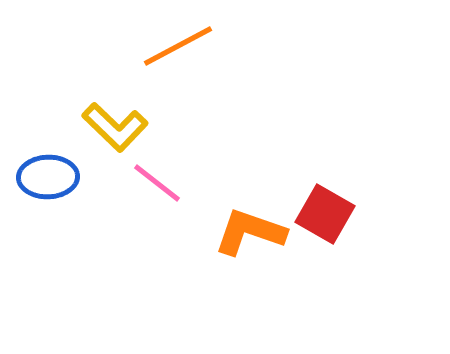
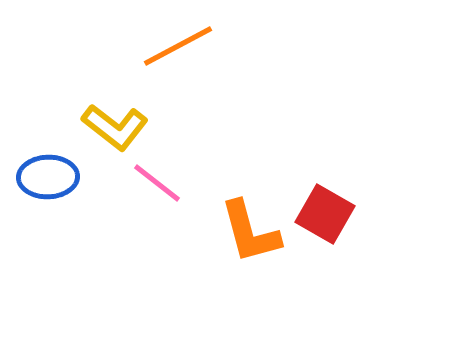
yellow L-shape: rotated 6 degrees counterclockwise
orange L-shape: rotated 124 degrees counterclockwise
